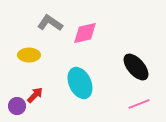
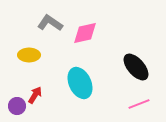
red arrow: rotated 12 degrees counterclockwise
